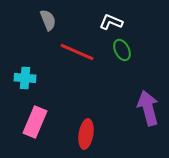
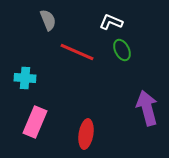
purple arrow: moved 1 px left
